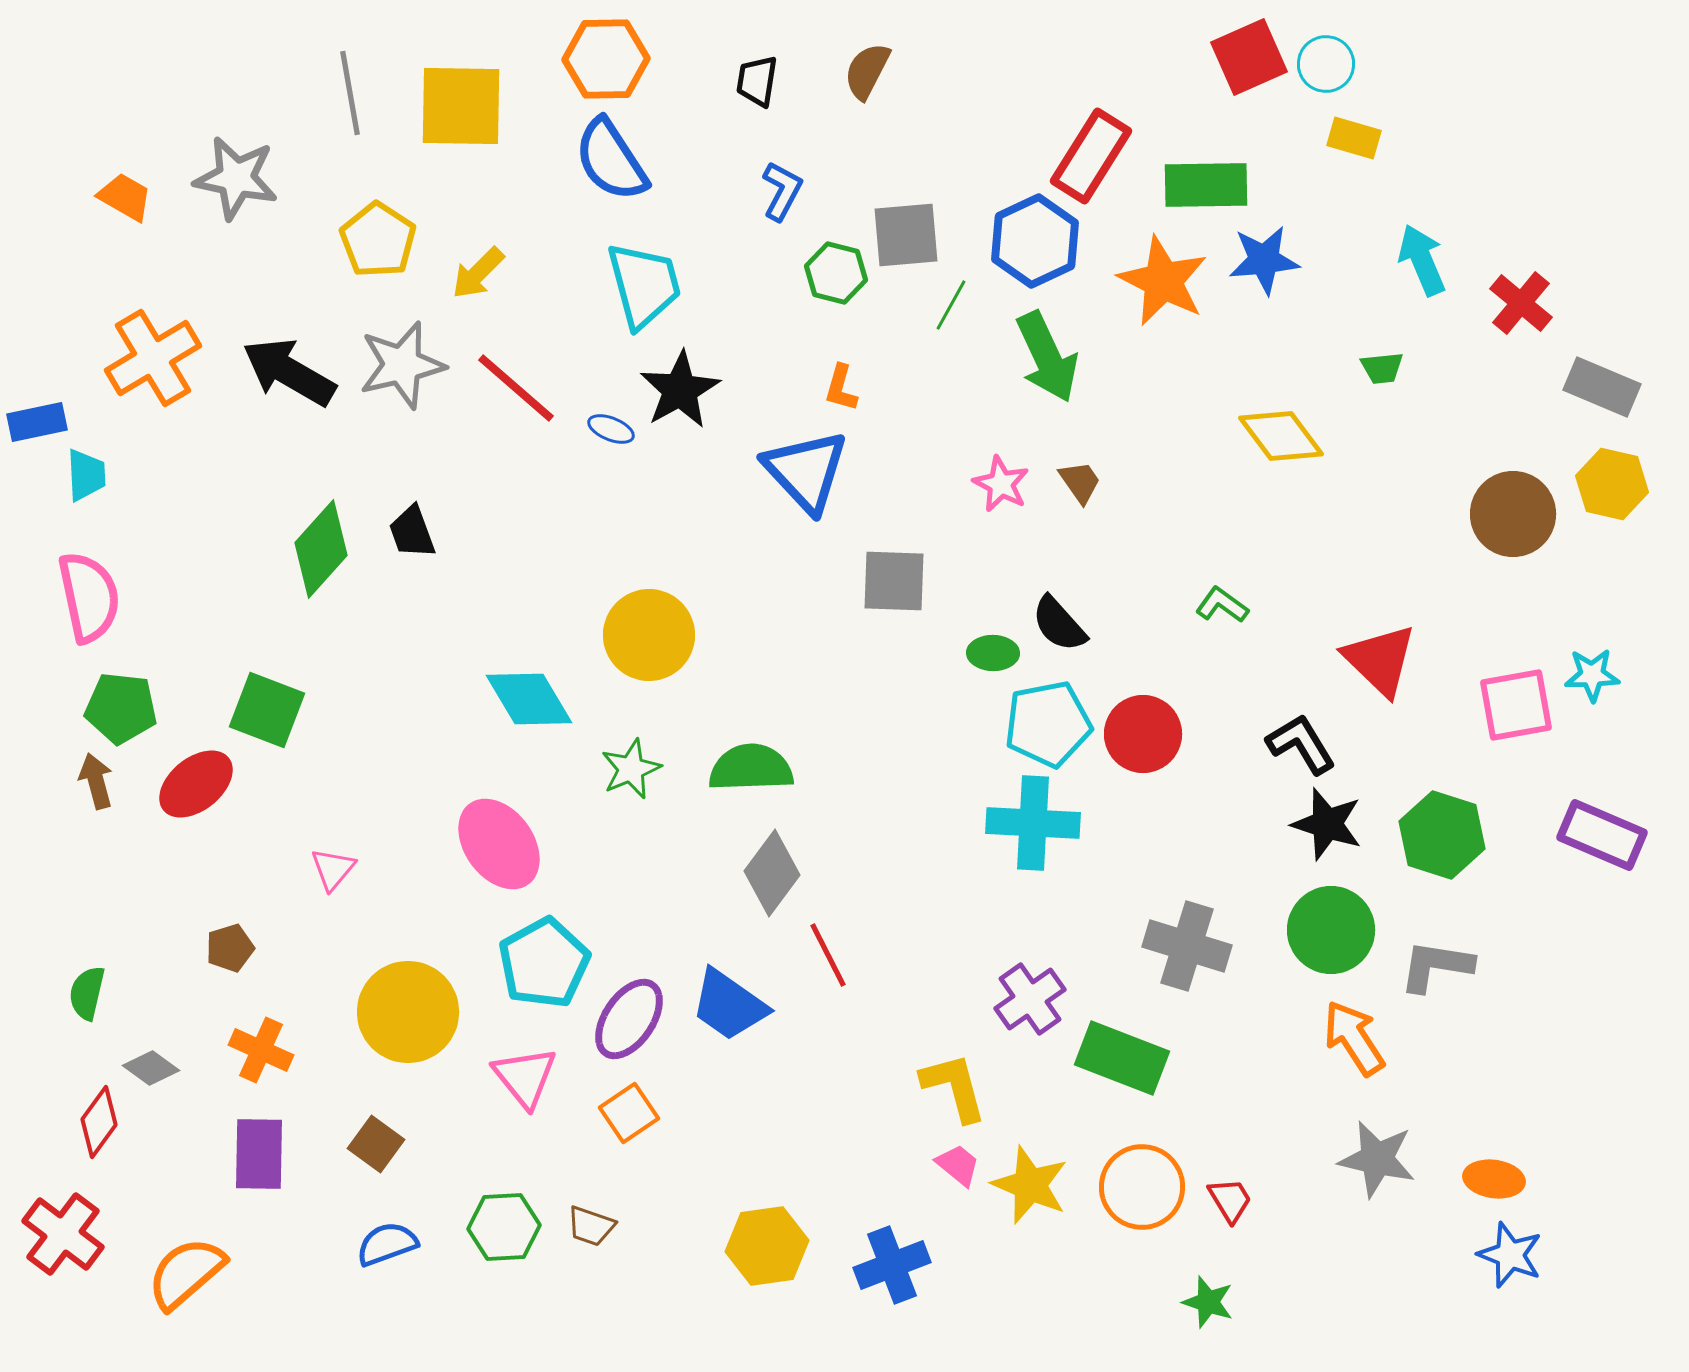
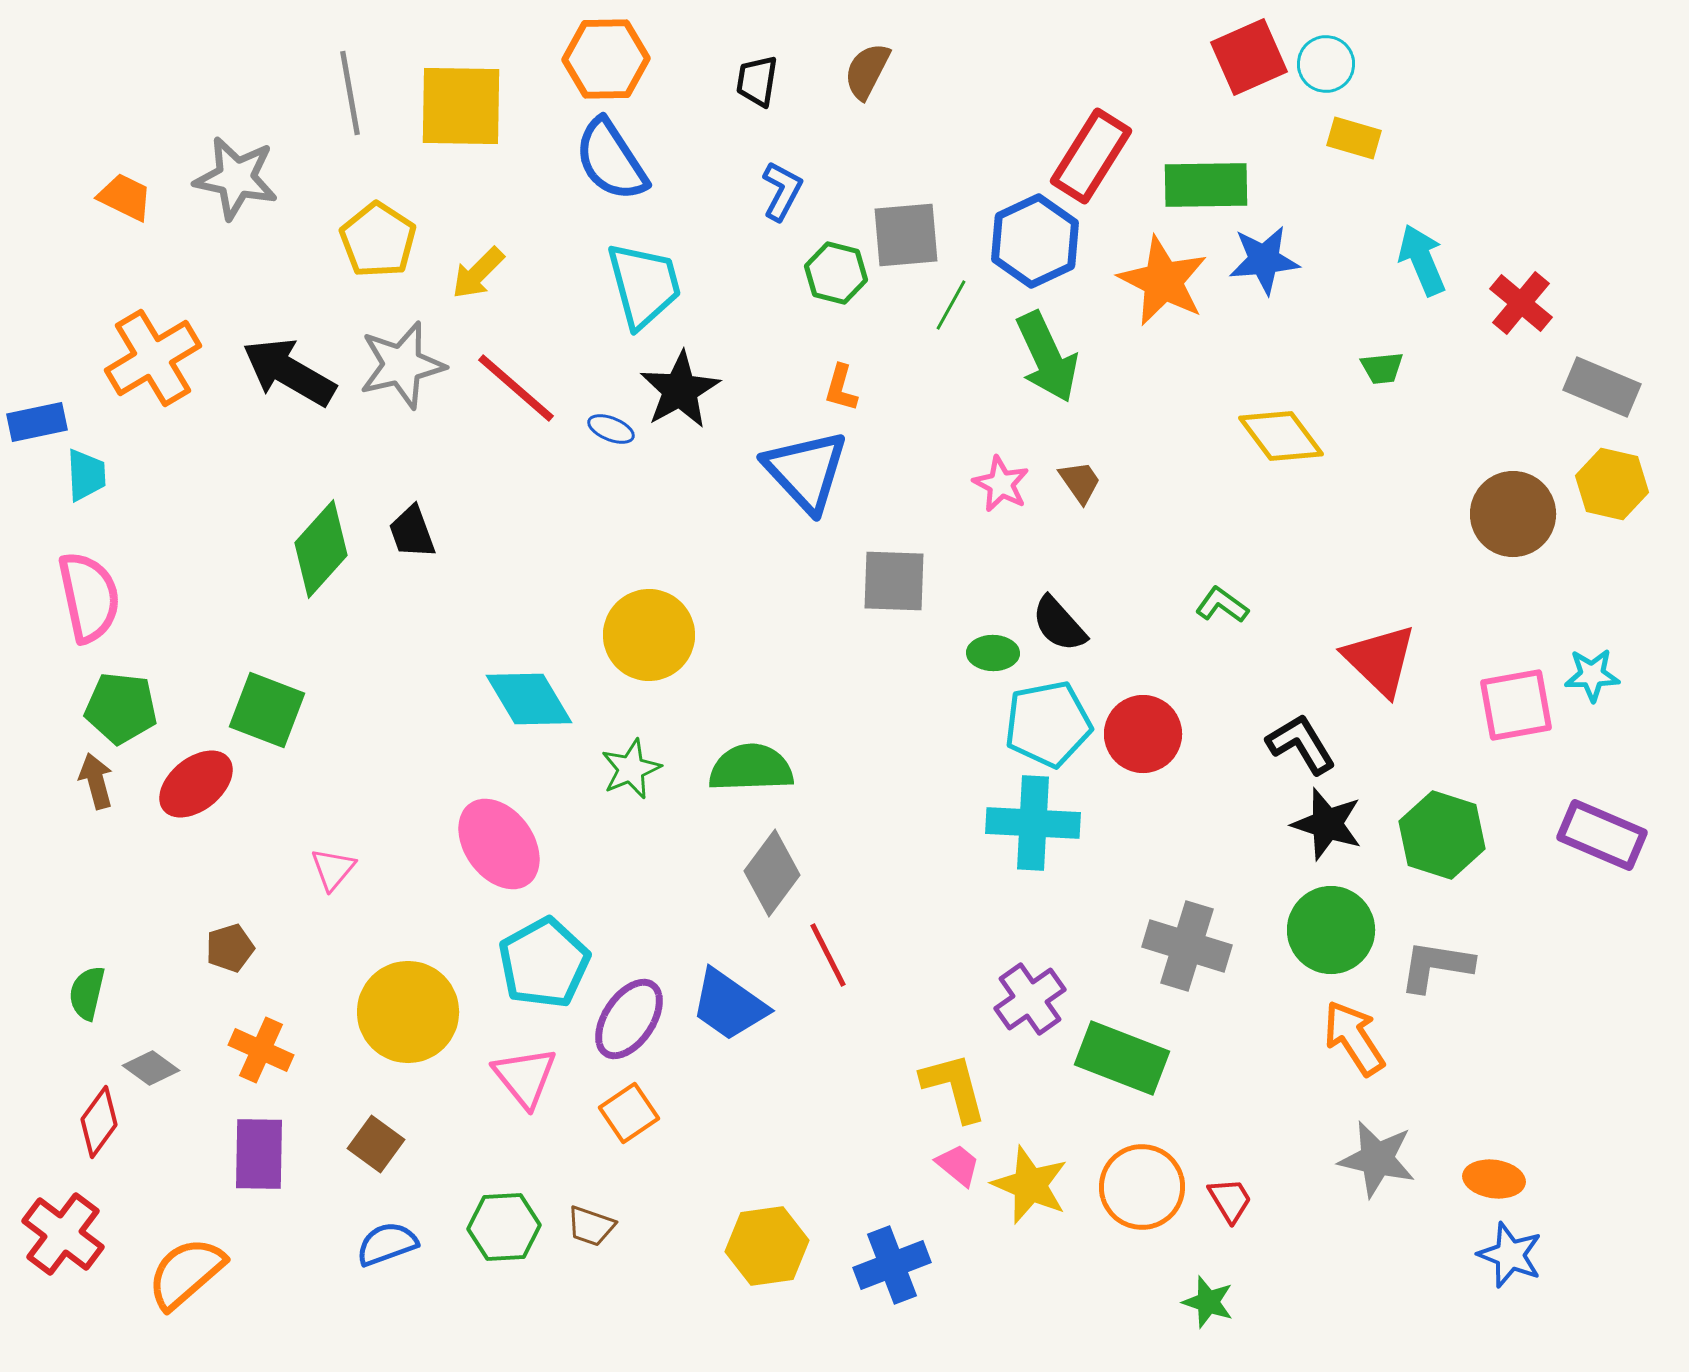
orange trapezoid at (125, 197): rotated 4 degrees counterclockwise
